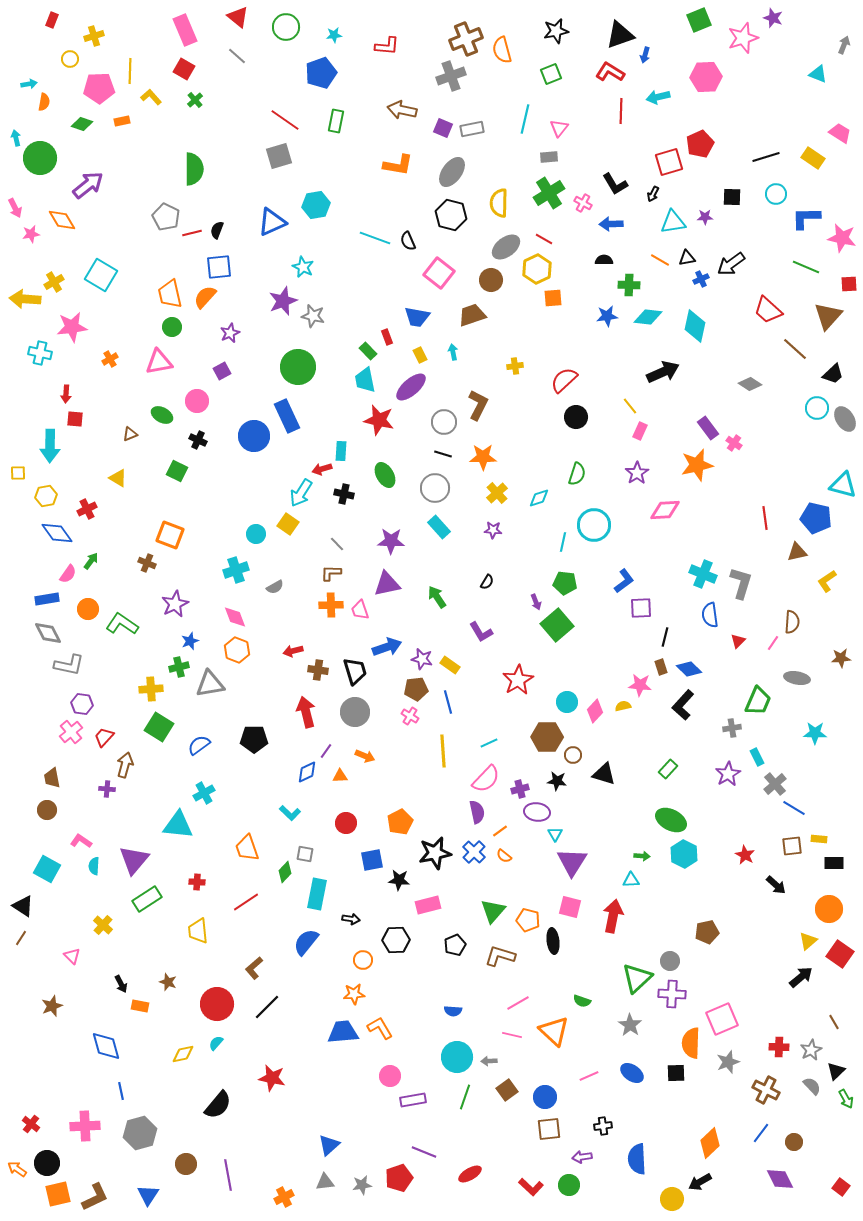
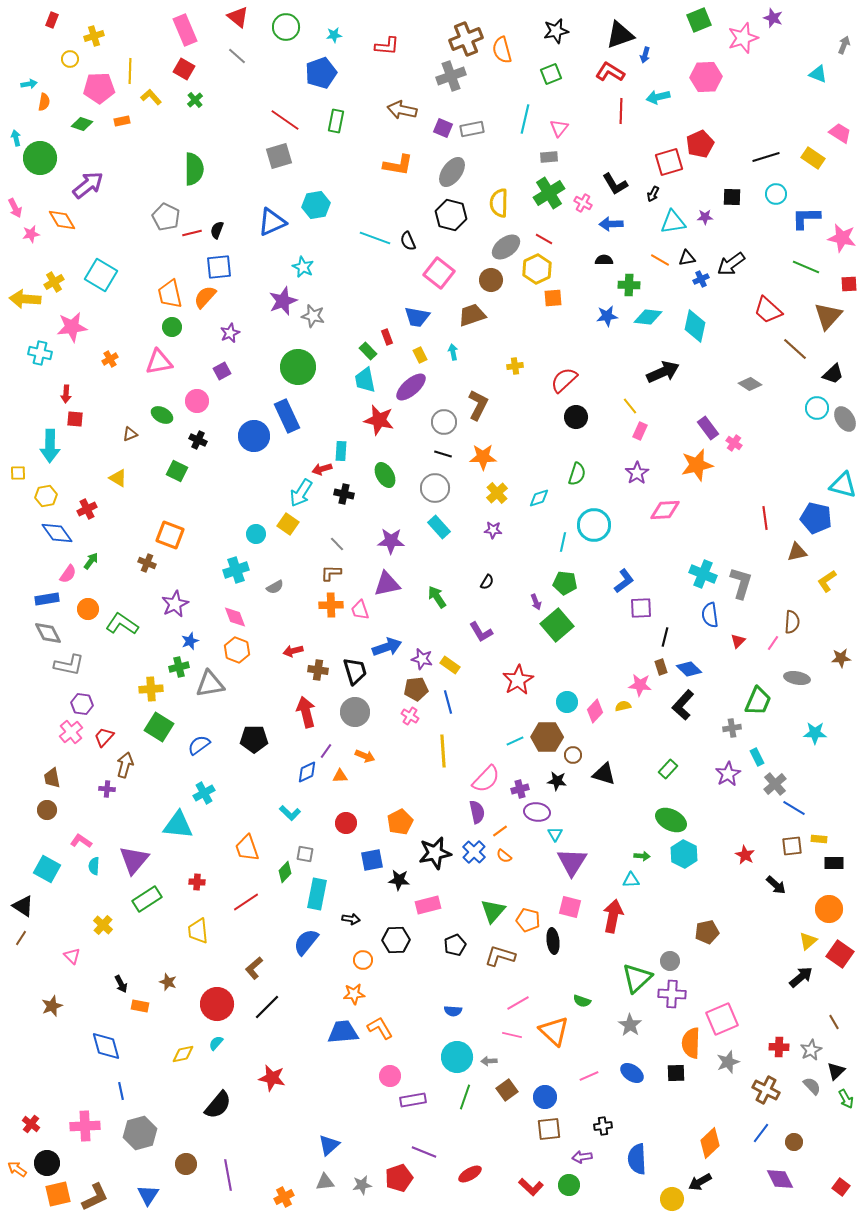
cyan line at (489, 743): moved 26 px right, 2 px up
